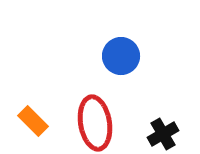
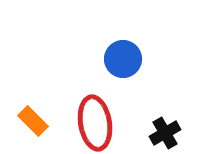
blue circle: moved 2 px right, 3 px down
black cross: moved 2 px right, 1 px up
